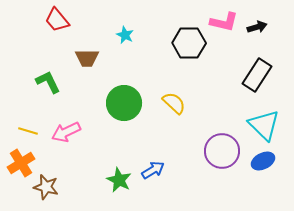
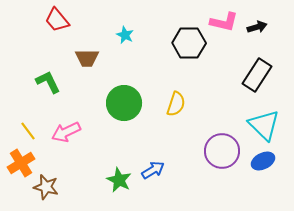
yellow semicircle: moved 2 px right, 1 px down; rotated 65 degrees clockwise
yellow line: rotated 36 degrees clockwise
